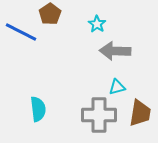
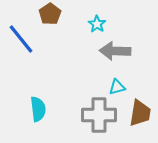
blue line: moved 7 px down; rotated 24 degrees clockwise
